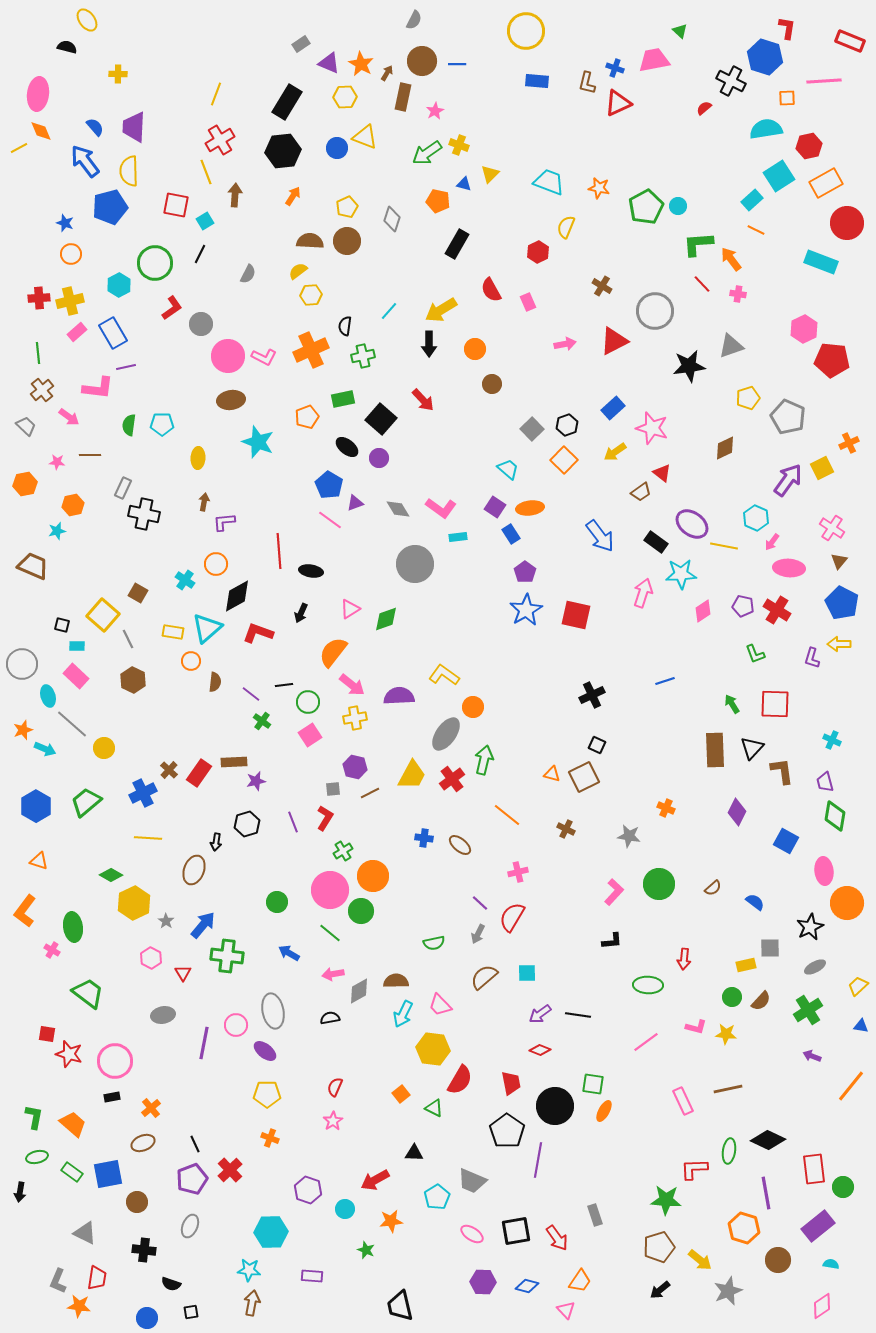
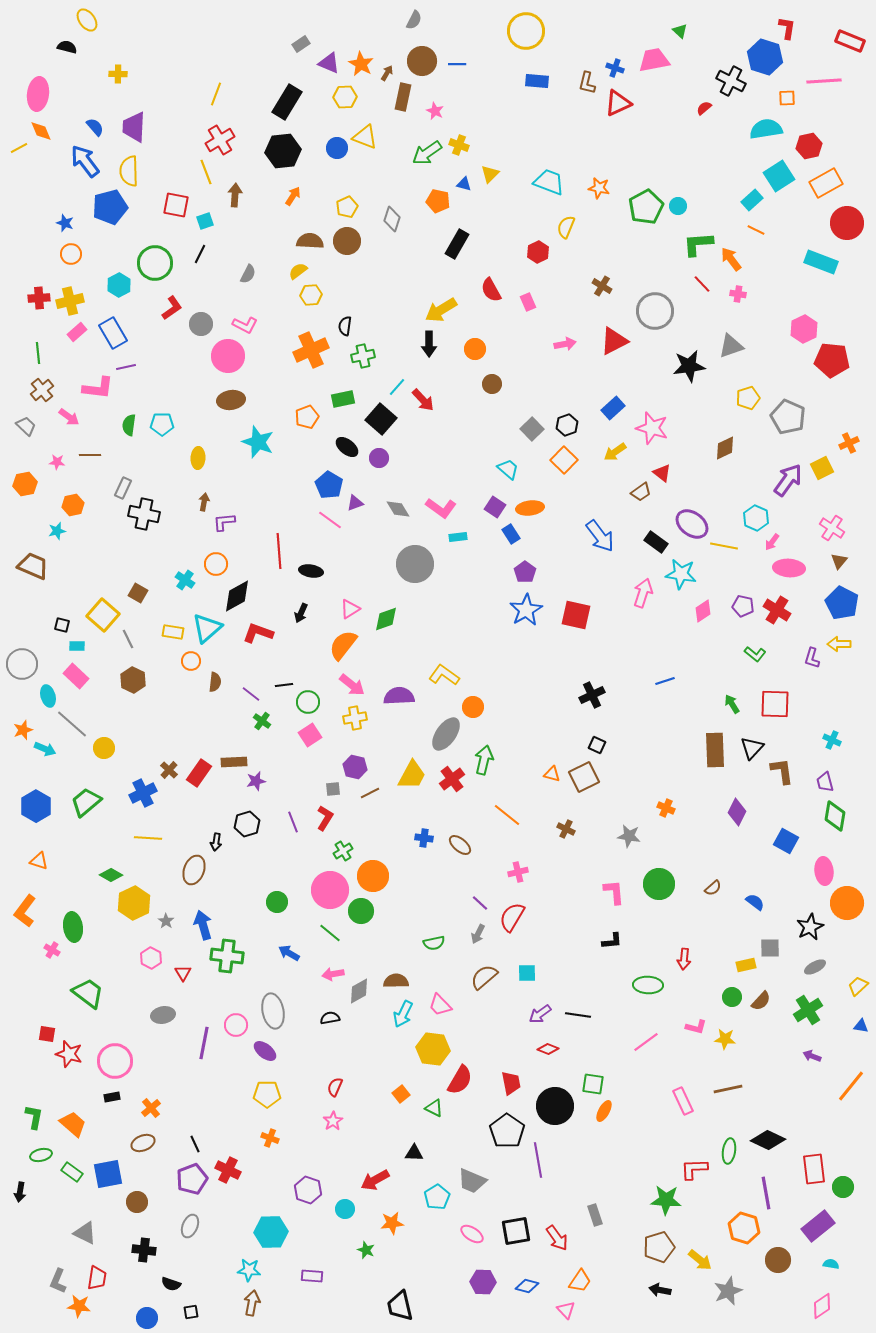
pink star at (435, 111): rotated 18 degrees counterclockwise
cyan square at (205, 221): rotated 12 degrees clockwise
cyan line at (389, 311): moved 8 px right, 76 px down
pink L-shape at (264, 357): moved 19 px left, 32 px up
cyan star at (681, 574): rotated 12 degrees clockwise
orange semicircle at (333, 652): moved 10 px right, 7 px up
green L-shape at (755, 654): rotated 30 degrees counterclockwise
pink L-shape at (614, 892): rotated 48 degrees counterclockwise
blue arrow at (203, 925): rotated 56 degrees counterclockwise
yellow star at (726, 1034): moved 1 px left, 5 px down
red diamond at (540, 1050): moved 8 px right, 1 px up
green ellipse at (37, 1157): moved 4 px right, 2 px up
purple line at (538, 1160): rotated 20 degrees counterclockwise
red cross at (230, 1170): moved 2 px left; rotated 20 degrees counterclockwise
orange star at (391, 1221): moved 1 px right, 2 px down
black arrow at (660, 1290): rotated 50 degrees clockwise
